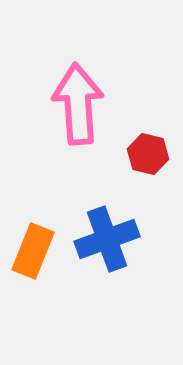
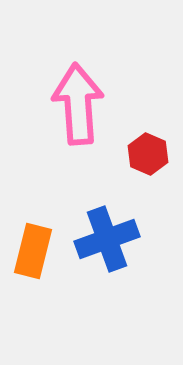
red hexagon: rotated 9 degrees clockwise
orange rectangle: rotated 8 degrees counterclockwise
